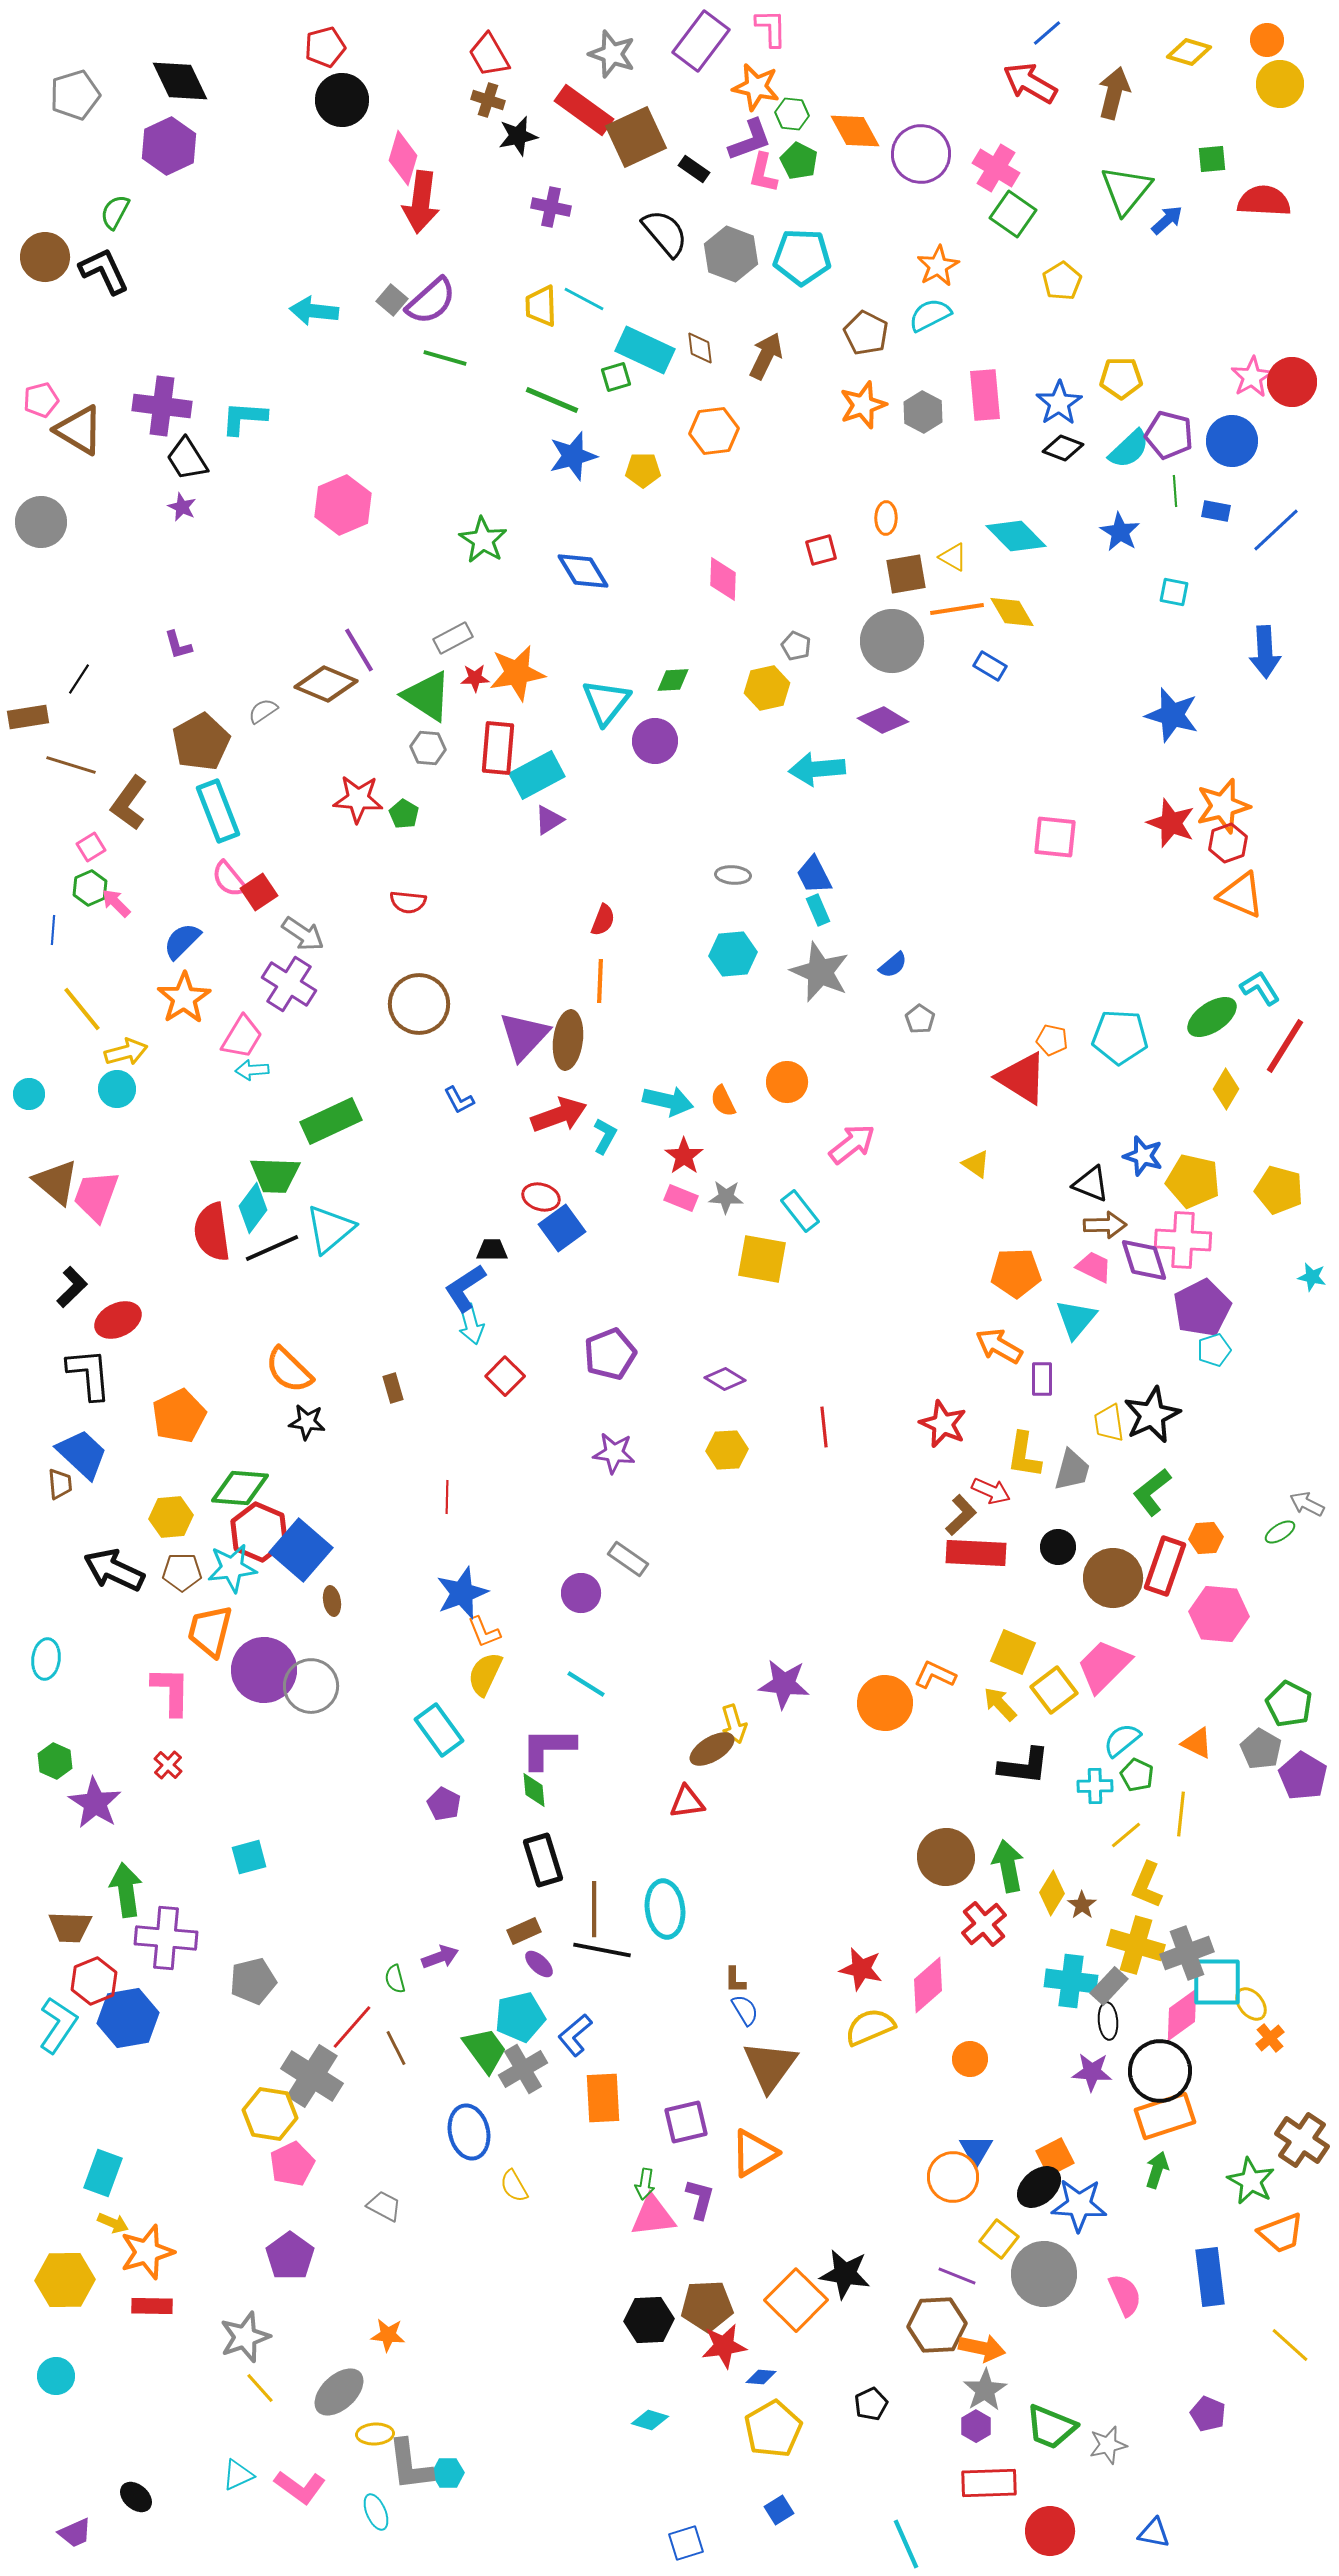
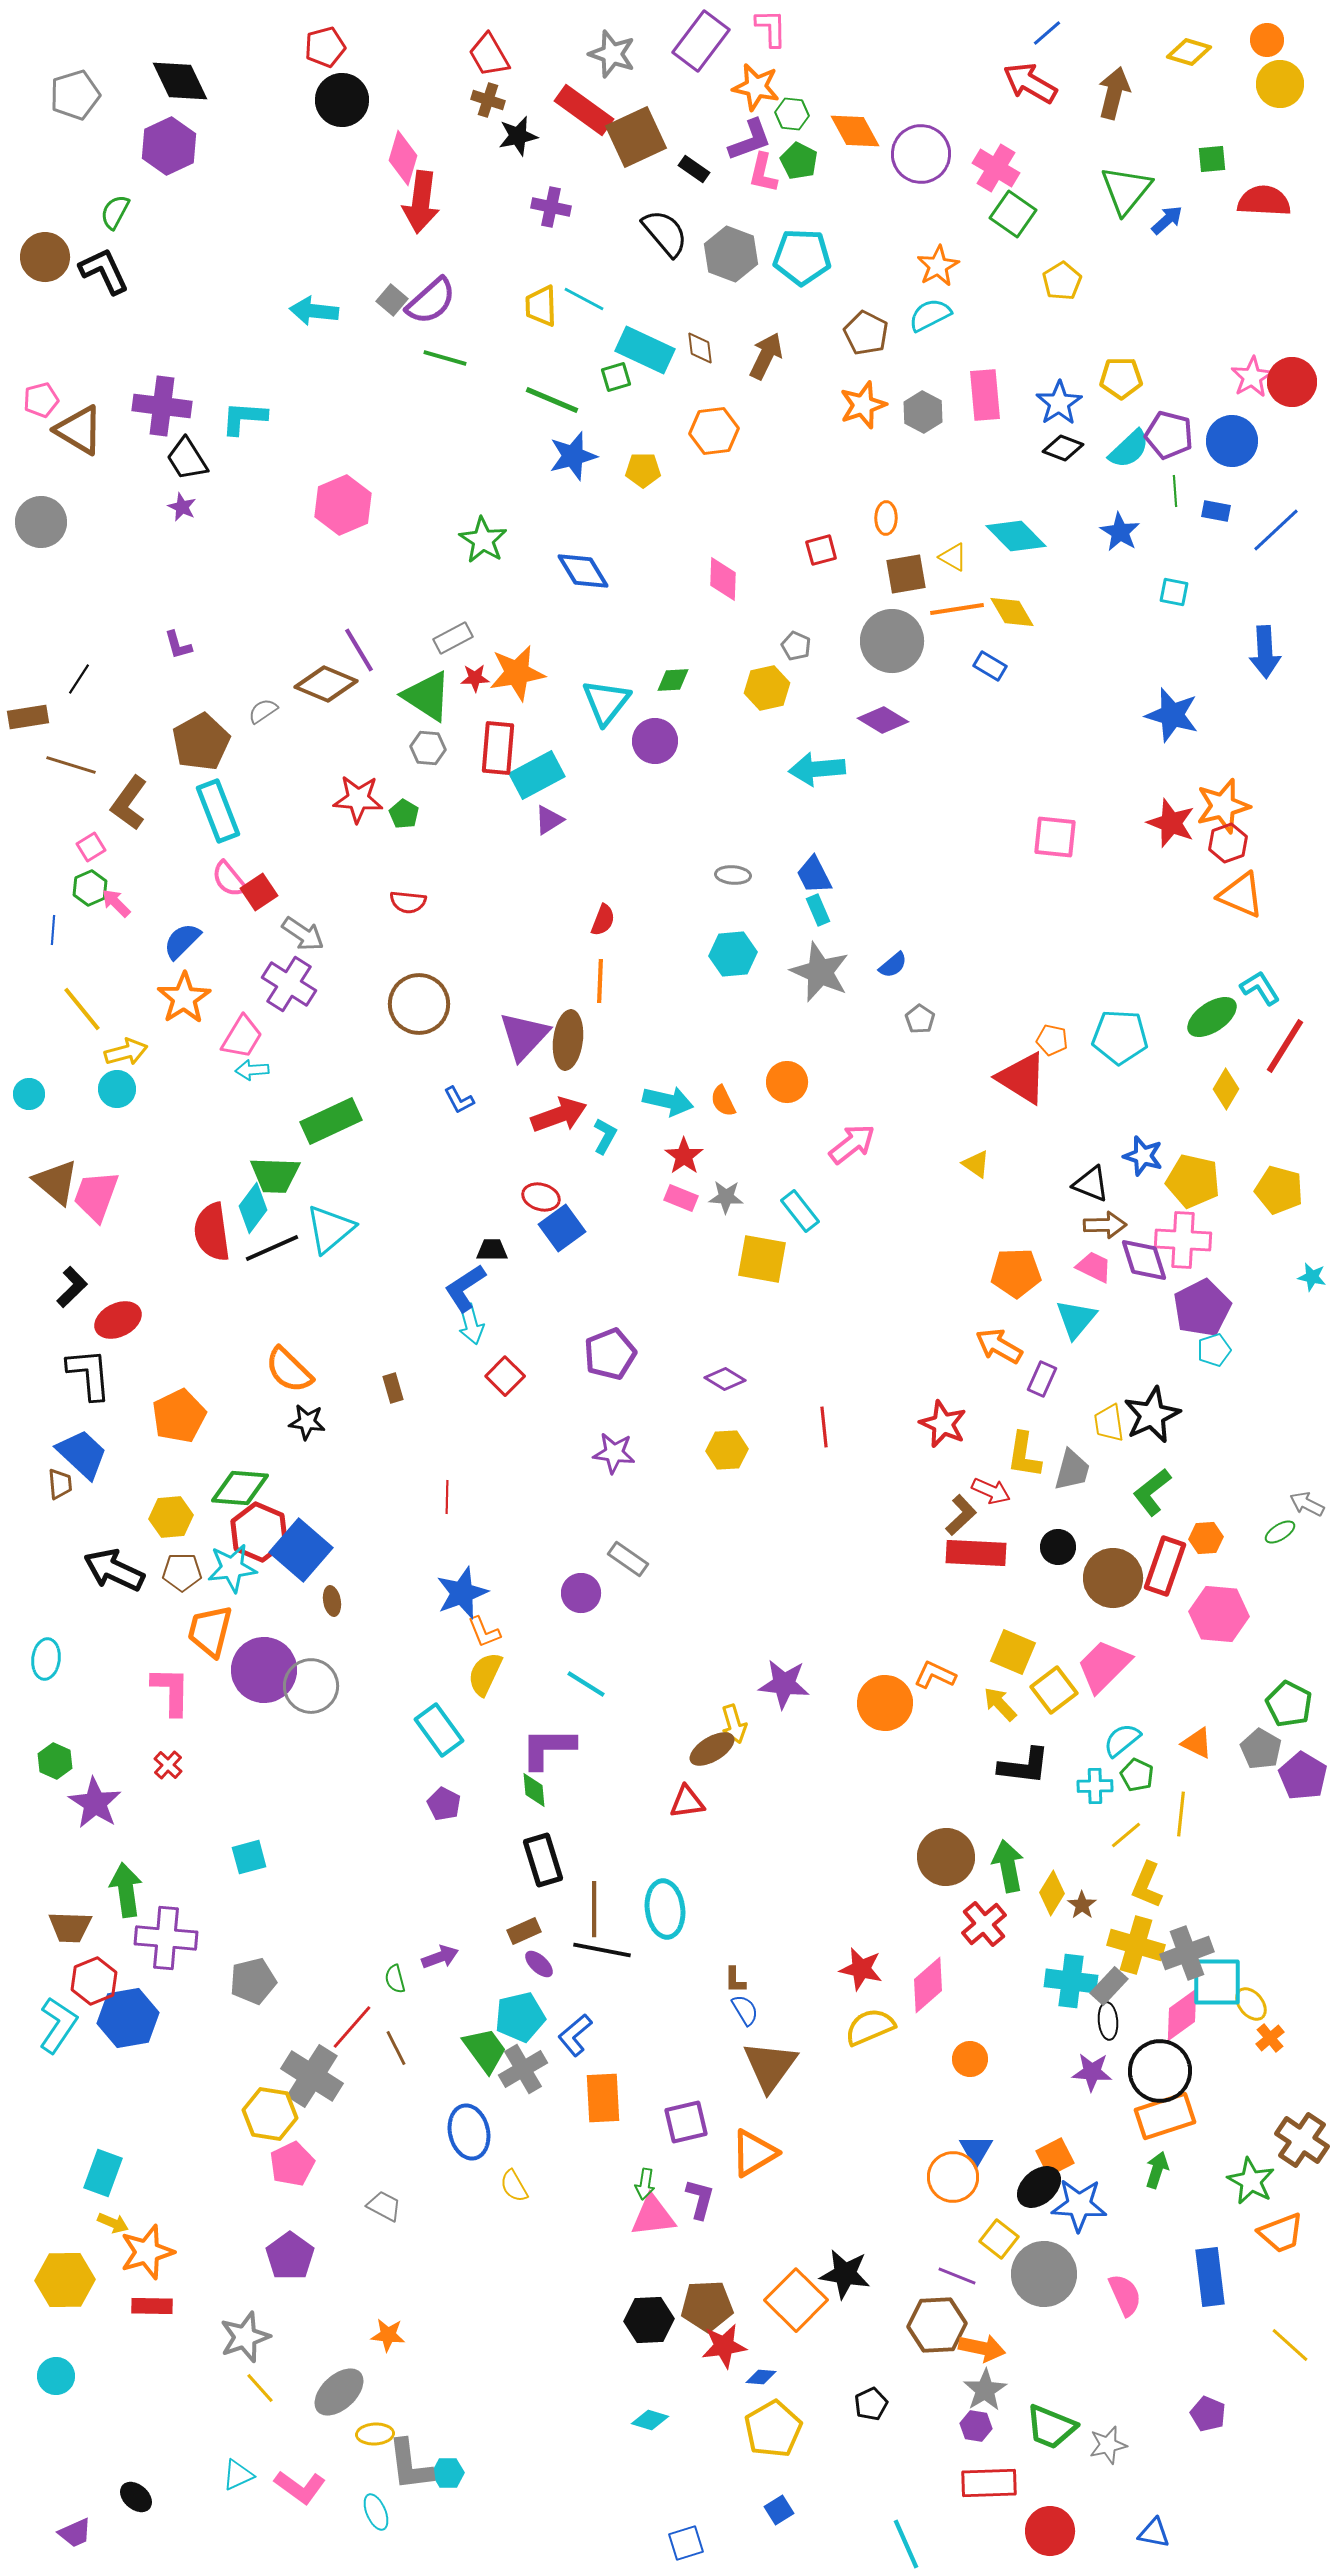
purple rectangle at (1042, 1379): rotated 24 degrees clockwise
purple hexagon at (976, 2426): rotated 20 degrees counterclockwise
